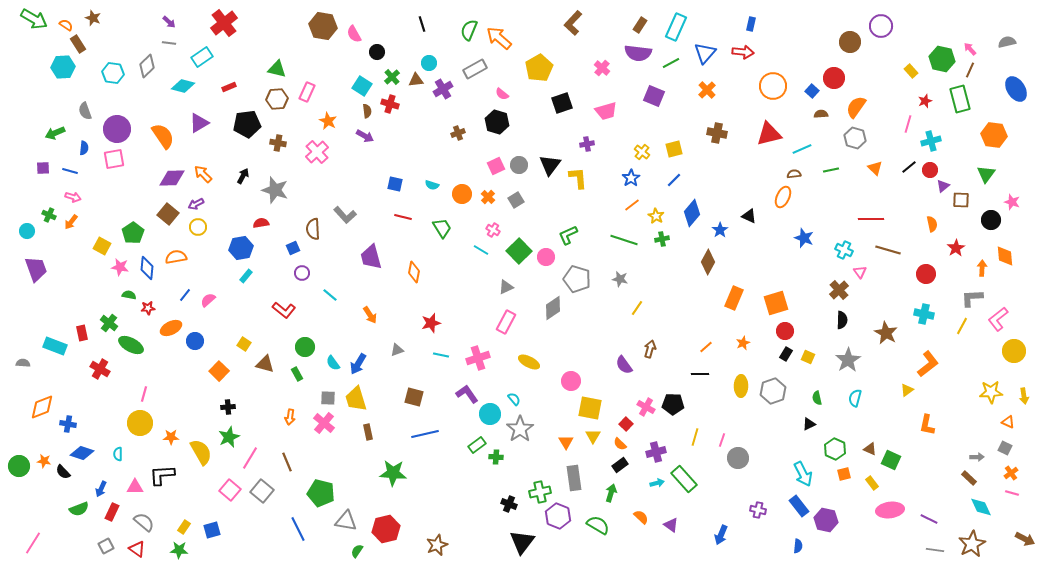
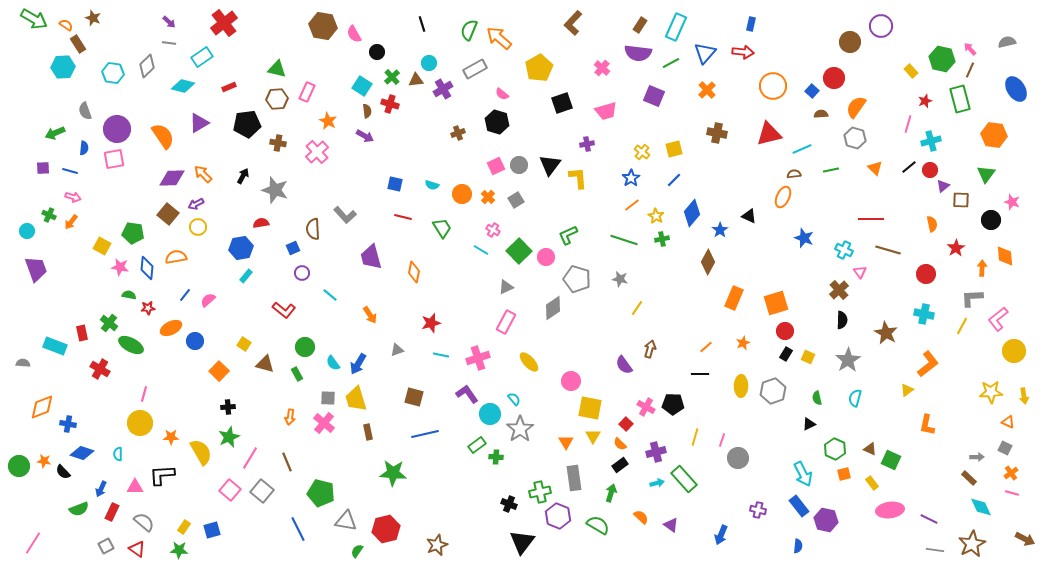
green pentagon at (133, 233): rotated 30 degrees counterclockwise
yellow ellipse at (529, 362): rotated 20 degrees clockwise
